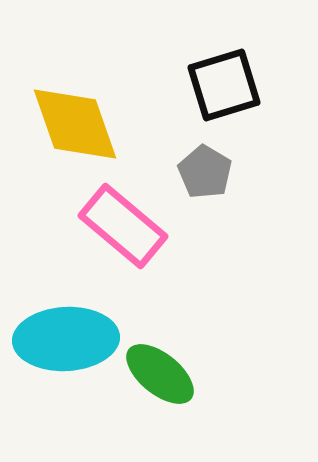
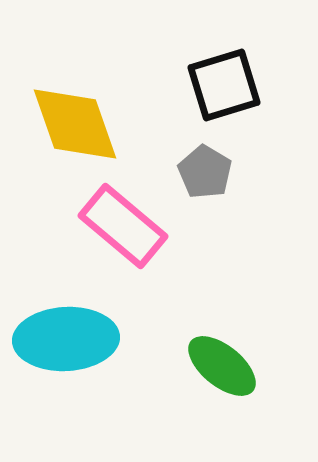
green ellipse: moved 62 px right, 8 px up
